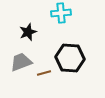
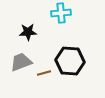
black star: rotated 18 degrees clockwise
black hexagon: moved 3 px down
